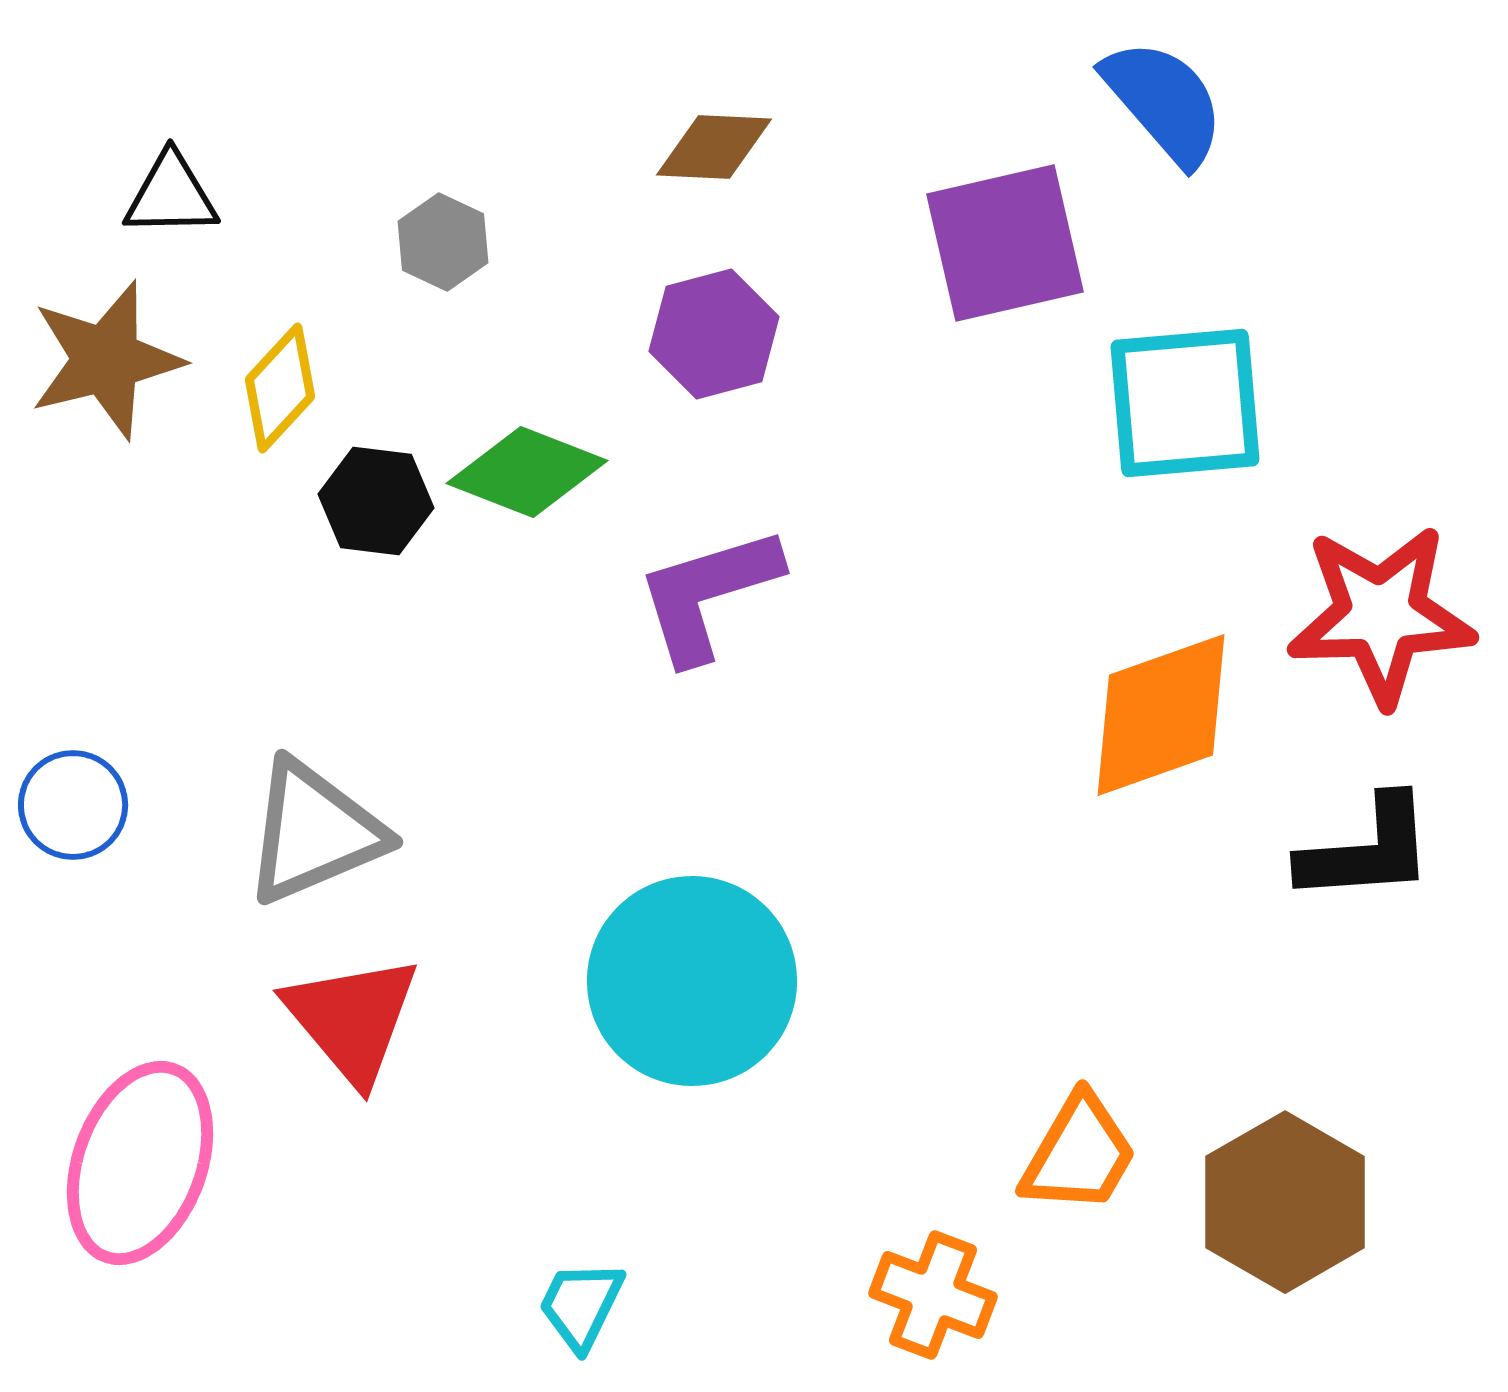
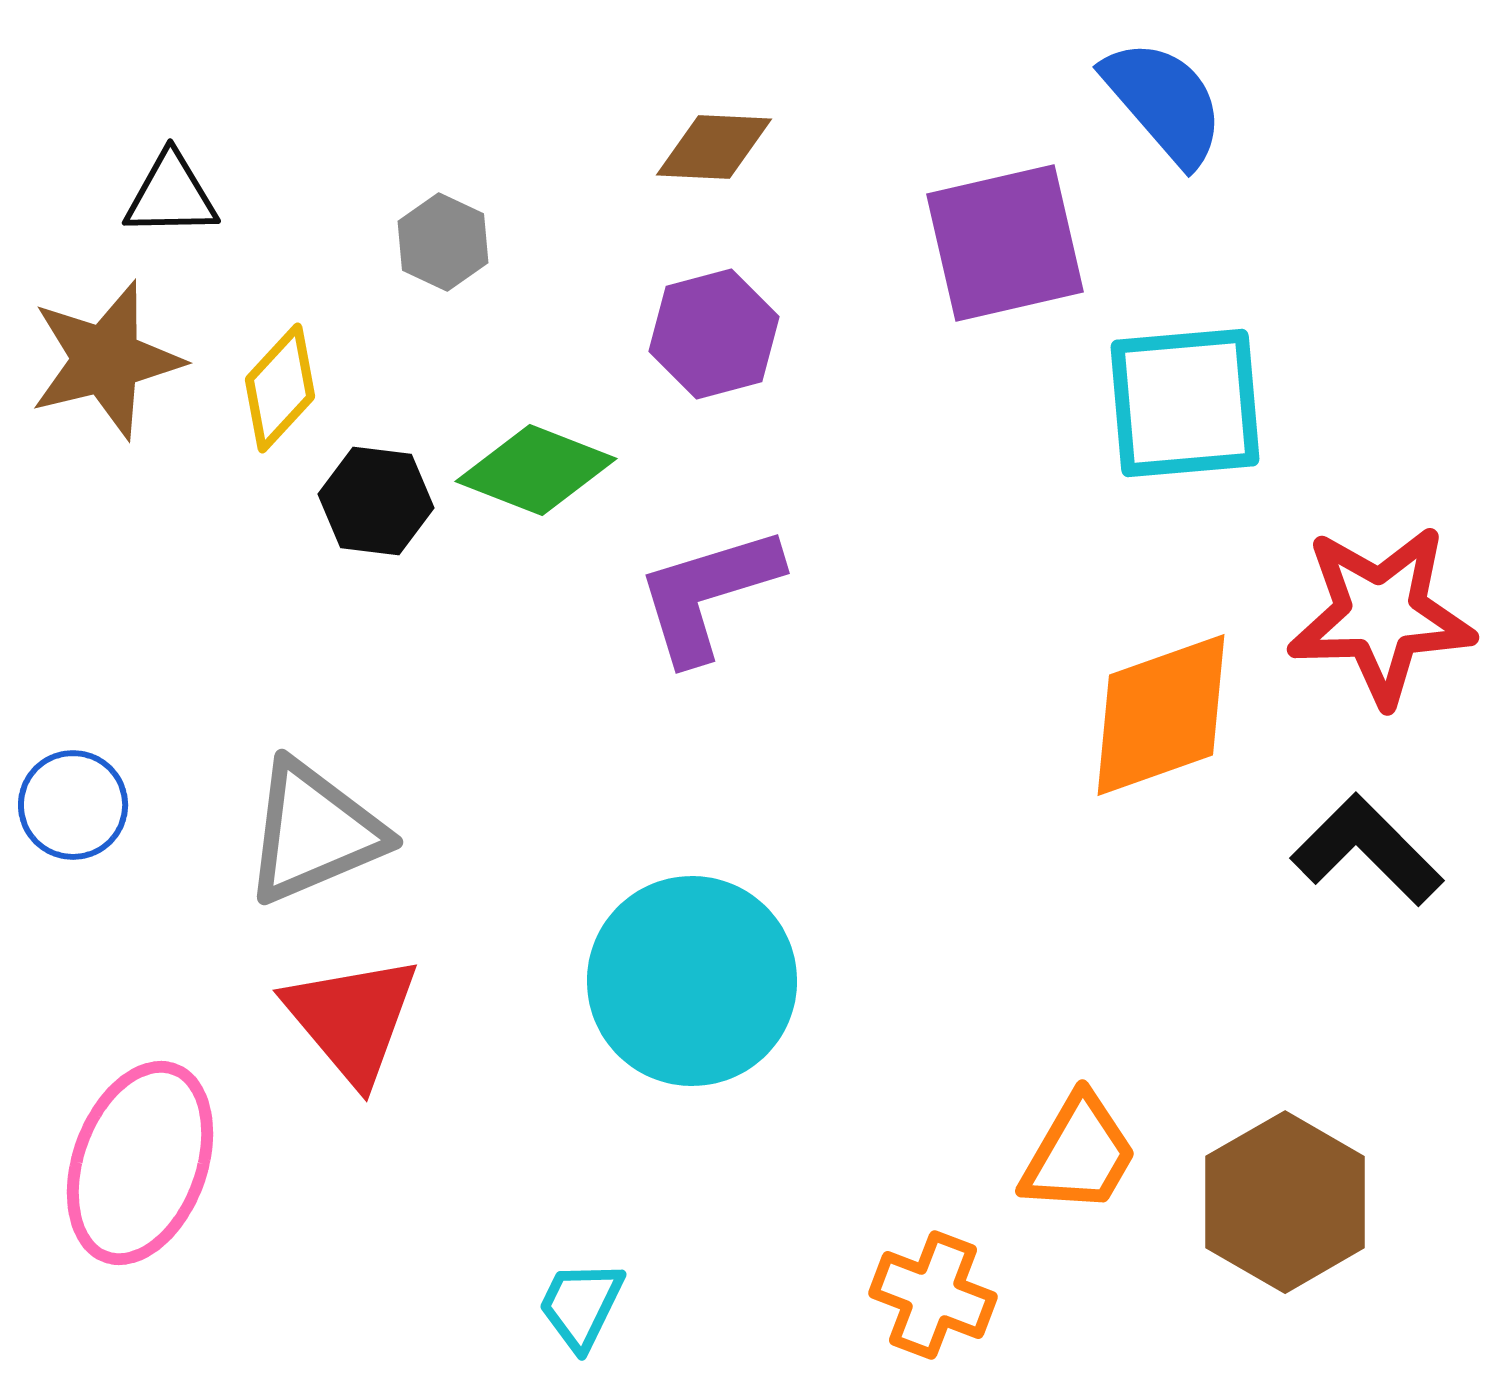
green diamond: moved 9 px right, 2 px up
black L-shape: rotated 131 degrees counterclockwise
